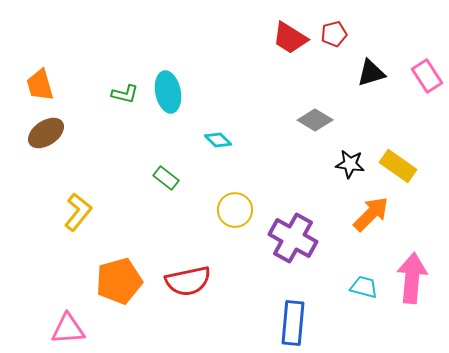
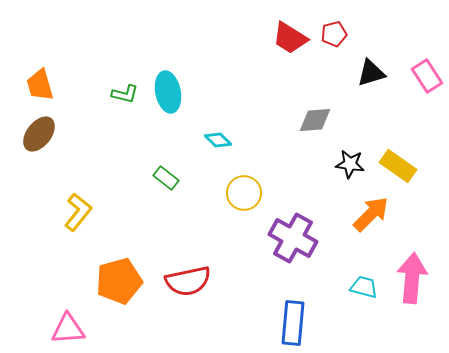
gray diamond: rotated 36 degrees counterclockwise
brown ellipse: moved 7 px left, 1 px down; rotated 18 degrees counterclockwise
yellow circle: moved 9 px right, 17 px up
